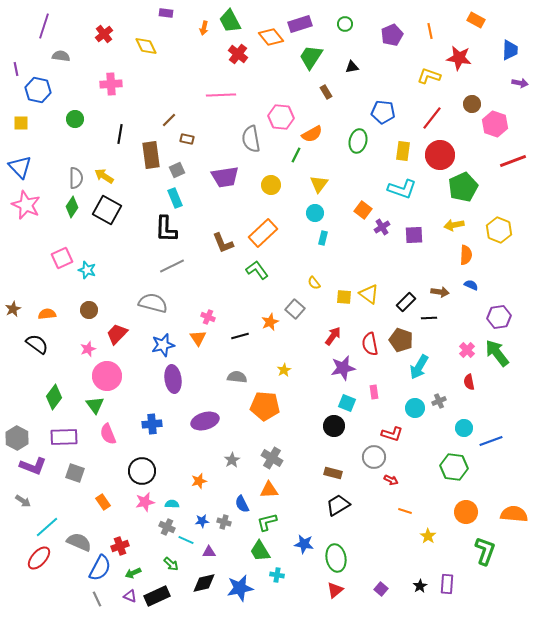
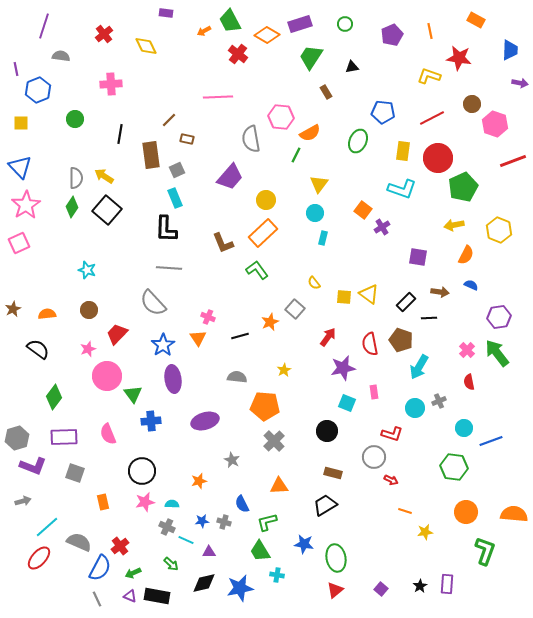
orange arrow at (204, 28): moved 3 px down; rotated 48 degrees clockwise
orange diamond at (271, 37): moved 4 px left, 2 px up; rotated 20 degrees counterclockwise
blue hexagon at (38, 90): rotated 25 degrees clockwise
pink line at (221, 95): moved 3 px left, 2 px down
red line at (432, 118): rotated 25 degrees clockwise
orange semicircle at (312, 134): moved 2 px left, 1 px up
green ellipse at (358, 141): rotated 10 degrees clockwise
red circle at (440, 155): moved 2 px left, 3 px down
purple trapezoid at (225, 177): moved 5 px right; rotated 40 degrees counterclockwise
yellow circle at (271, 185): moved 5 px left, 15 px down
pink star at (26, 205): rotated 16 degrees clockwise
black square at (107, 210): rotated 12 degrees clockwise
purple square at (414, 235): moved 4 px right, 22 px down; rotated 12 degrees clockwise
orange semicircle at (466, 255): rotated 24 degrees clockwise
pink square at (62, 258): moved 43 px left, 15 px up
gray line at (172, 266): moved 3 px left, 2 px down; rotated 30 degrees clockwise
gray semicircle at (153, 303): rotated 148 degrees counterclockwise
red arrow at (333, 336): moved 5 px left, 1 px down
black semicircle at (37, 344): moved 1 px right, 5 px down
blue star at (163, 345): rotated 20 degrees counterclockwise
green triangle at (95, 405): moved 38 px right, 11 px up
blue cross at (152, 424): moved 1 px left, 3 px up
black circle at (334, 426): moved 7 px left, 5 px down
gray hexagon at (17, 438): rotated 15 degrees clockwise
gray cross at (272, 458): moved 2 px right, 17 px up; rotated 15 degrees clockwise
gray star at (232, 460): rotated 14 degrees counterclockwise
orange triangle at (269, 490): moved 10 px right, 4 px up
gray arrow at (23, 501): rotated 49 degrees counterclockwise
orange rectangle at (103, 502): rotated 21 degrees clockwise
black trapezoid at (338, 505): moved 13 px left
yellow star at (428, 536): moved 3 px left, 4 px up; rotated 28 degrees clockwise
red cross at (120, 546): rotated 18 degrees counterclockwise
black rectangle at (157, 596): rotated 35 degrees clockwise
